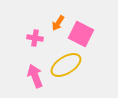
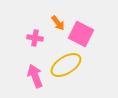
orange arrow: rotated 70 degrees counterclockwise
